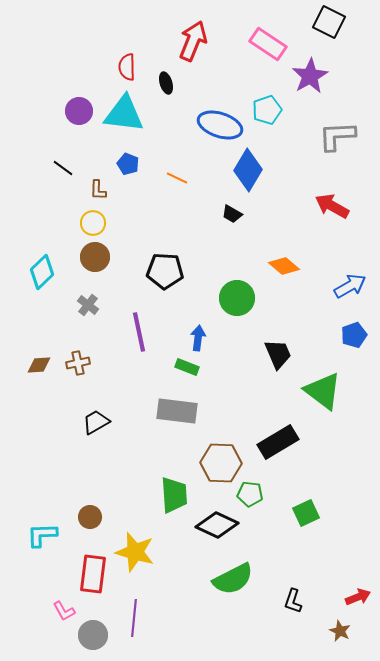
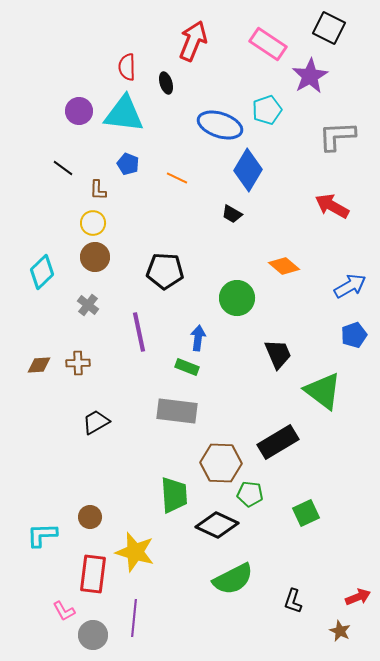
black square at (329, 22): moved 6 px down
brown cross at (78, 363): rotated 10 degrees clockwise
